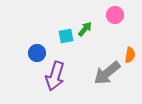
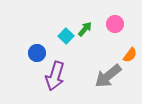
pink circle: moved 9 px down
cyan square: rotated 35 degrees counterclockwise
orange semicircle: rotated 28 degrees clockwise
gray arrow: moved 1 px right, 3 px down
